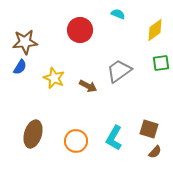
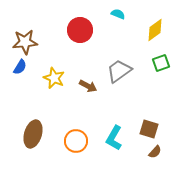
green square: rotated 12 degrees counterclockwise
